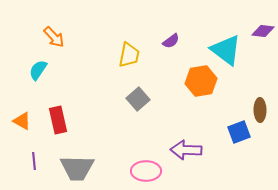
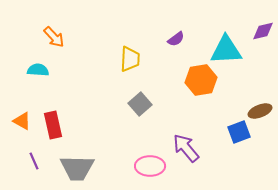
purple diamond: rotated 20 degrees counterclockwise
purple semicircle: moved 5 px right, 2 px up
cyan triangle: rotated 40 degrees counterclockwise
yellow trapezoid: moved 1 px right, 4 px down; rotated 8 degrees counterclockwise
cyan semicircle: rotated 60 degrees clockwise
orange hexagon: moved 1 px up
gray square: moved 2 px right, 5 px down
brown ellipse: moved 1 px down; rotated 70 degrees clockwise
red rectangle: moved 5 px left, 5 px down
purple arrow: moved 2 px up; rotated 48 degrees clockwise
purple line: rotated 18 degrees counterclockwise
pink ellipse: moved 4 px right, 5 px up
